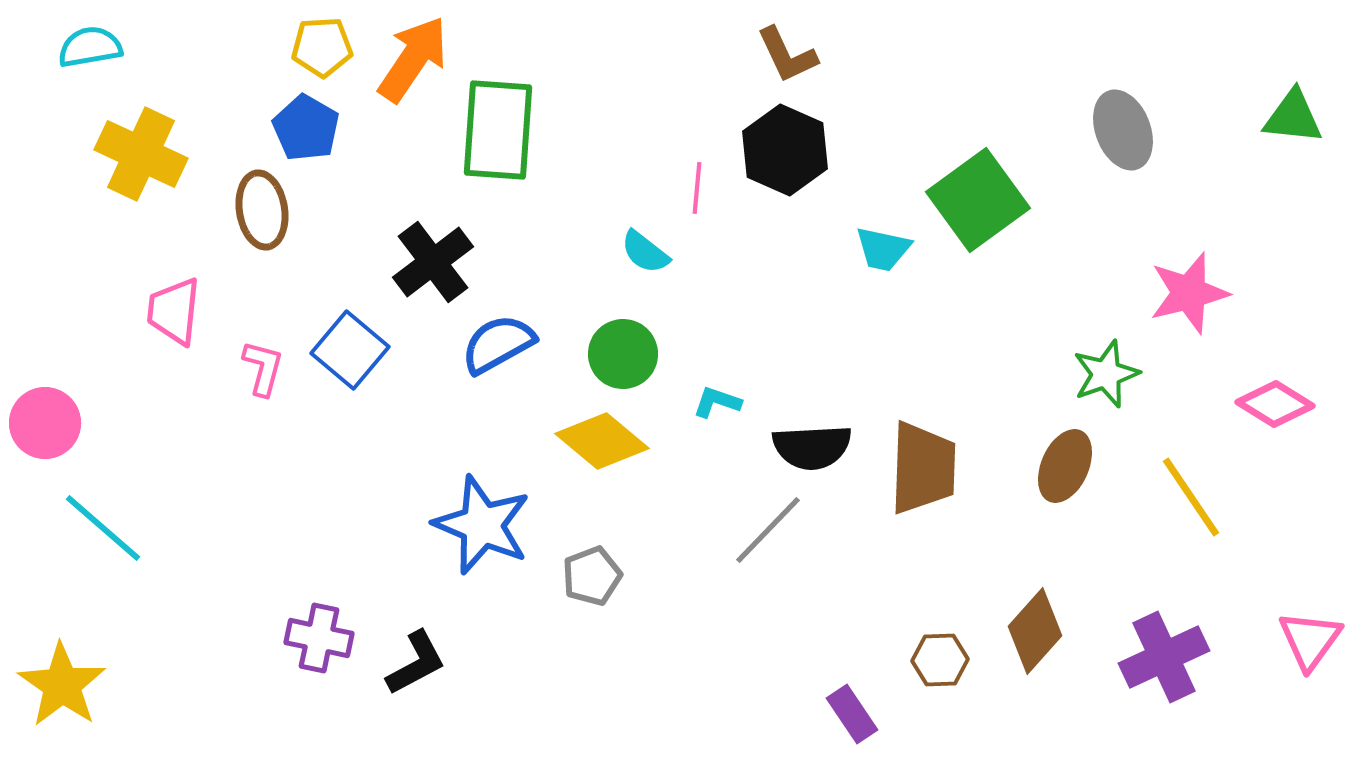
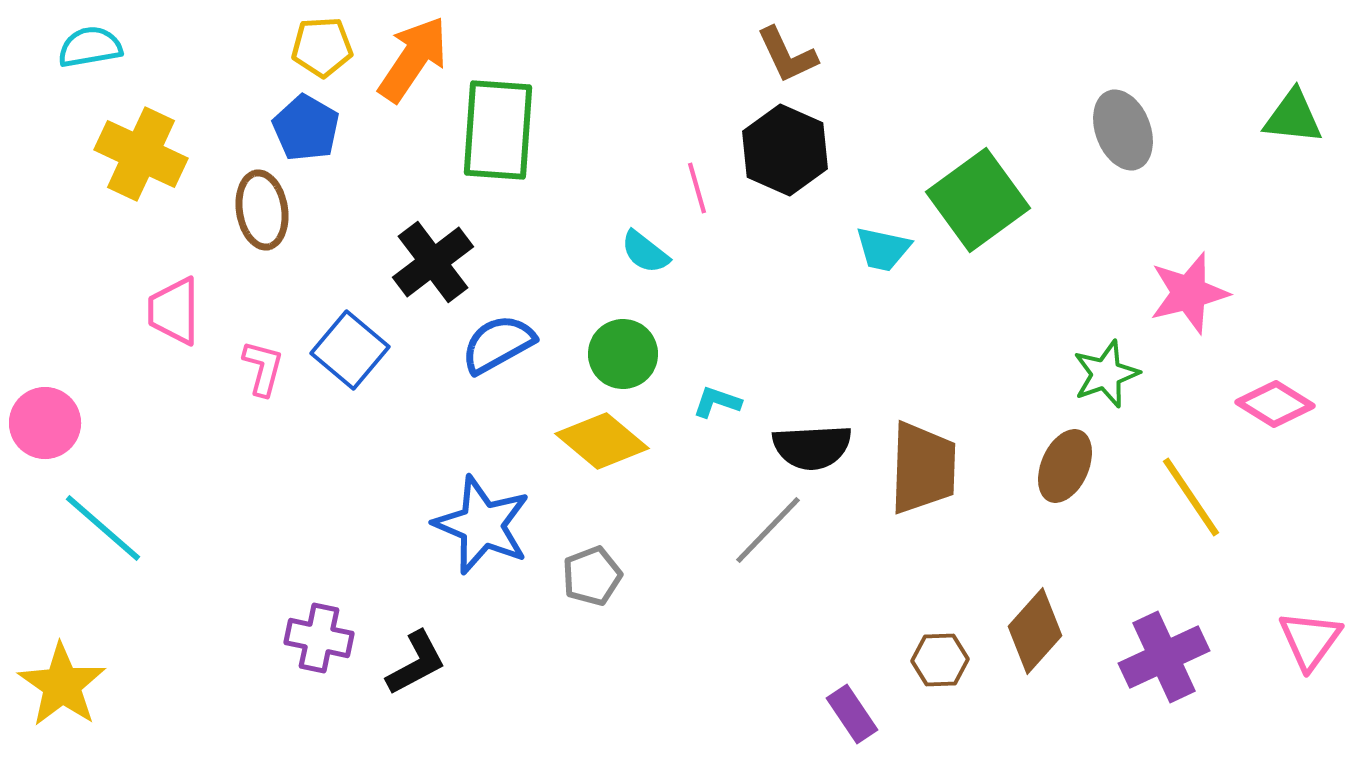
pink line at (697, 188): rotated 21 degrees counterclockwise
pink trapezoid at (174, 311): rotated 6 degrees counterclockwise
